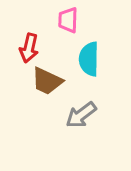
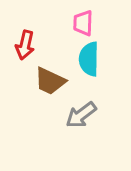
pink trapezoid: moved 15 px right, 3 px down
red arrow: moved 4 px left, 3 px up
brown trapezoid: moved 3 px right
